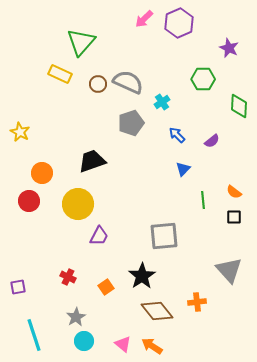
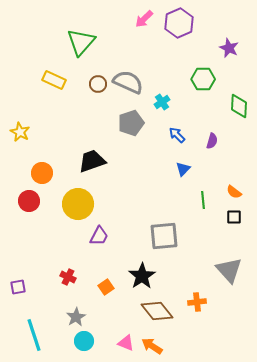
yellow rectangle: moved 6 px left, 6 px down
purple semicircle: rotated 35 degrees counterclockwise
pink triangle: moved 3 px right, 1 px up; rotated 18 degrees counterclockwise
